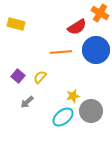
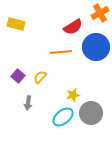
orange cross: rotated 30 degrees clockwise
red semicircle: moved 4 px left
blue circle: moved 3 px up
yellow star: moved 1 px up
gray arrow: moved 1 px right, 1 px down; rotated 40 degrees counterclockwise
gray circle: moved 2 px down
